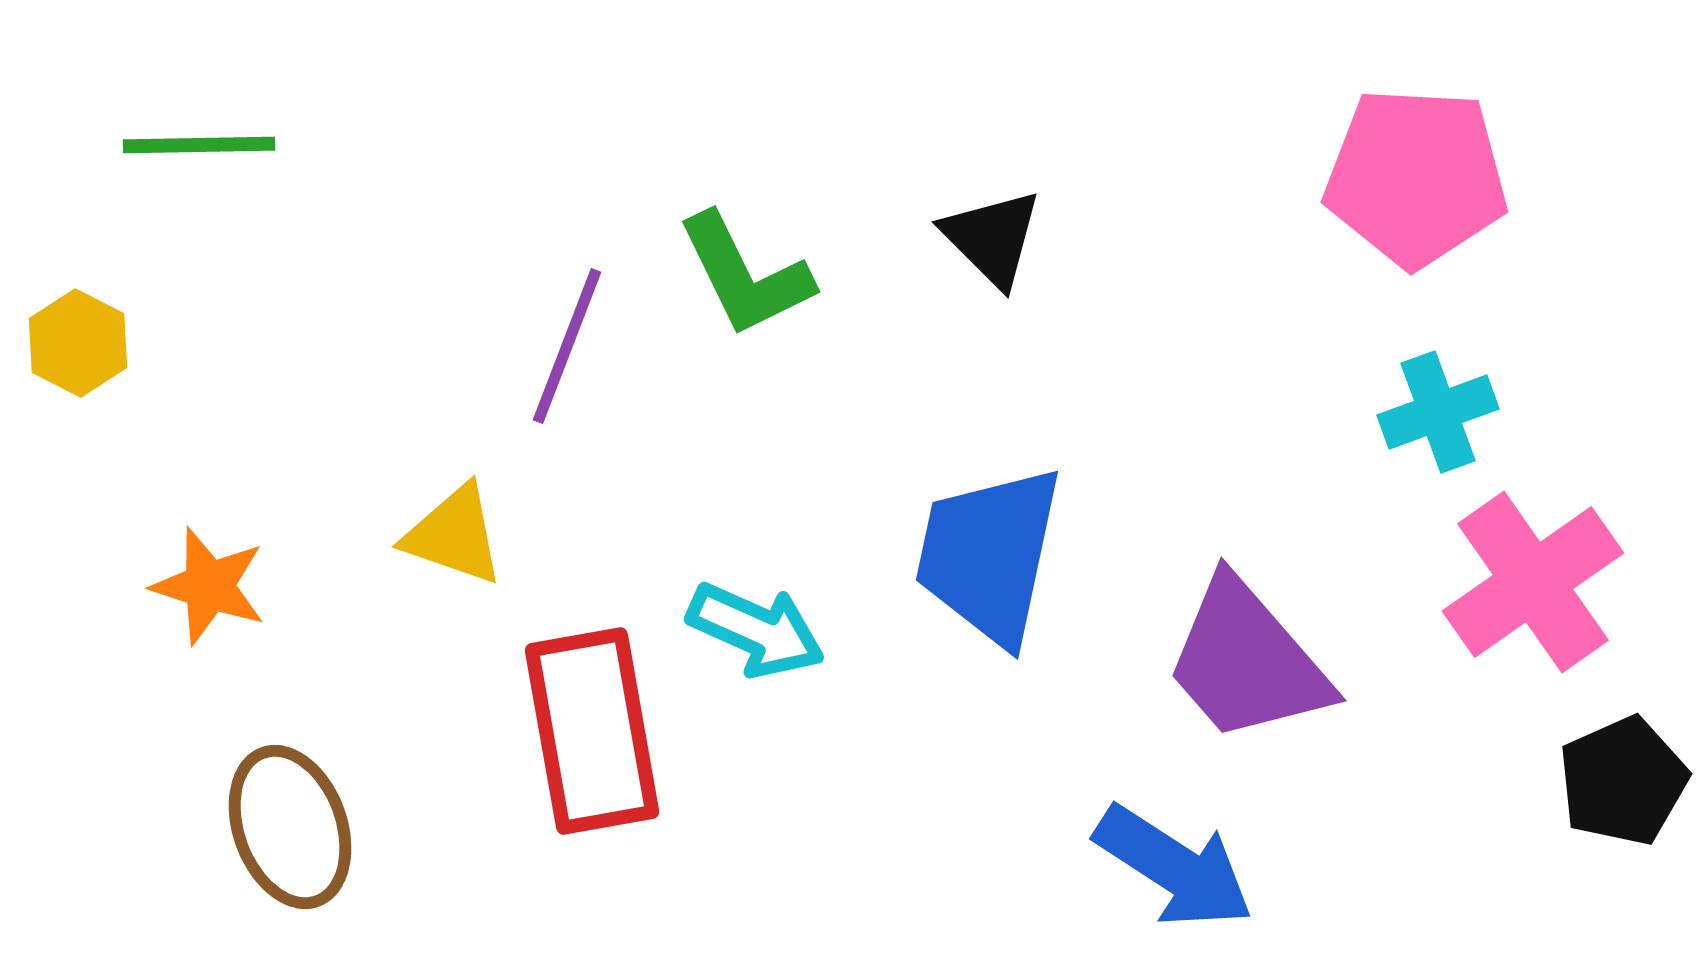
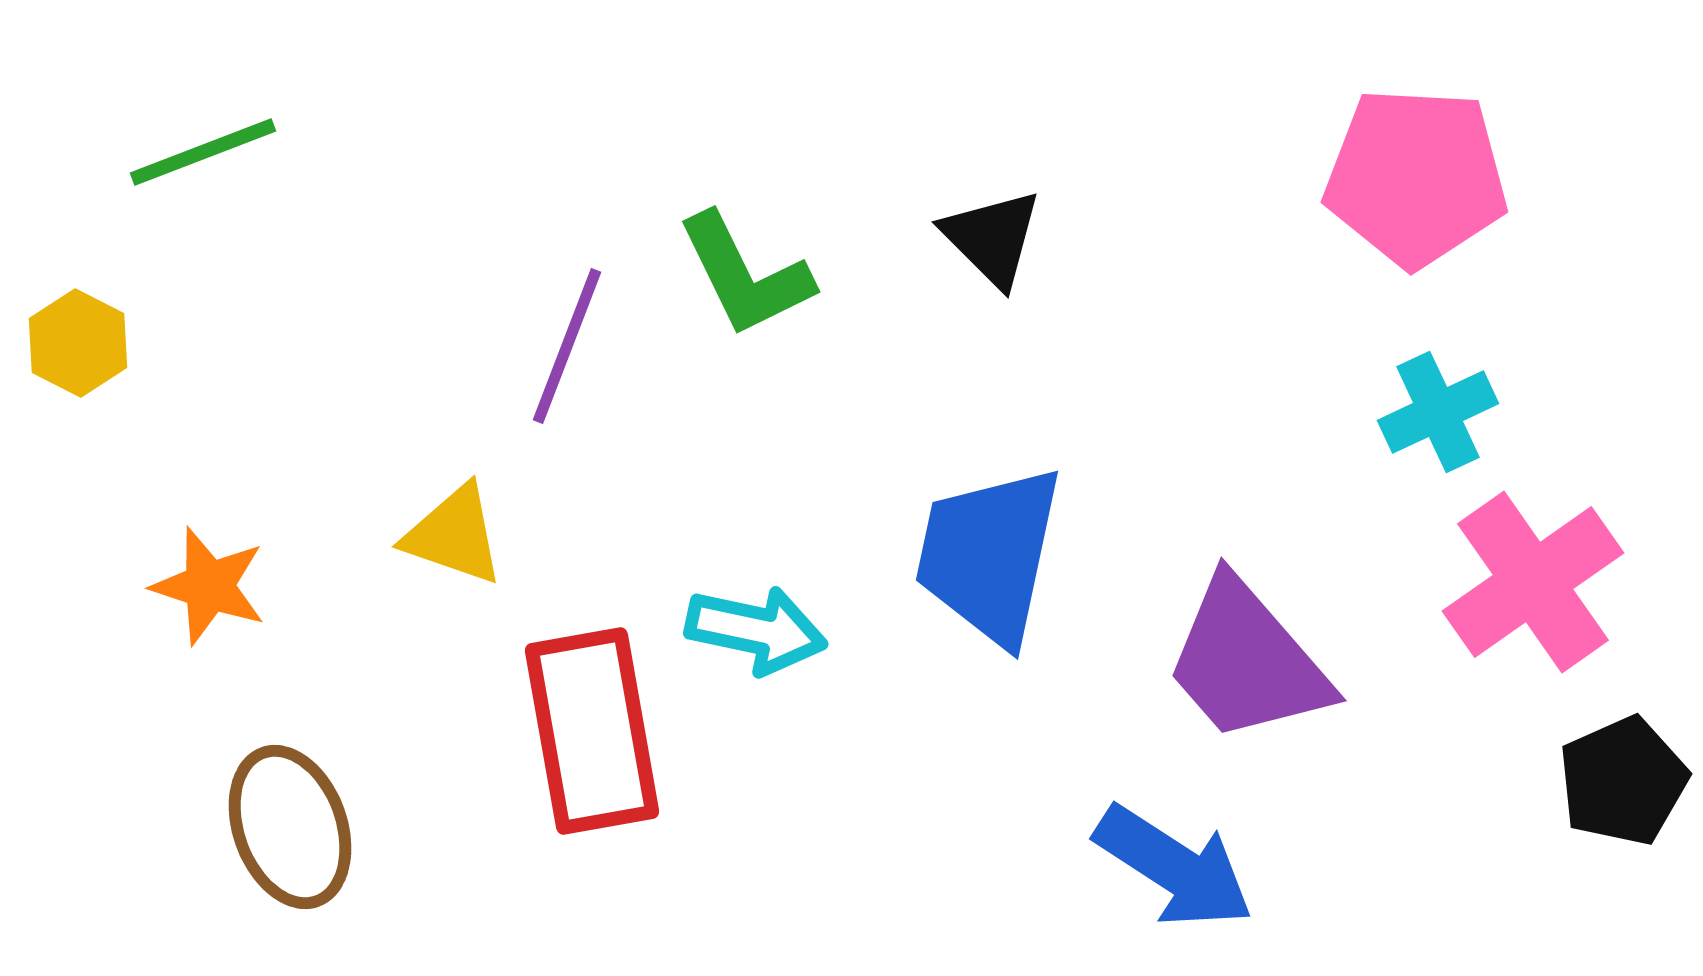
green line: moved 4 px right, 7 px down; rotated 20 degrees counterclockwise
cyan cross: rotated 5 degrees counterclockwise
cyan arrow: rotated 12 degrees counterclockwise
